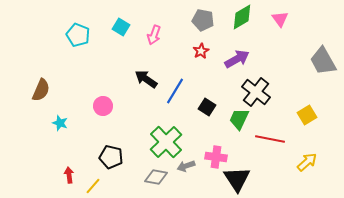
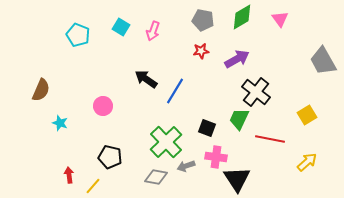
pink arrow: moved 1 px left, 4 px up
red star: rotated 21 degrees clockwise
black square: moved 21 px down; rotated 12 degrees counterclockwise
black pentagon: moved 1 px left
